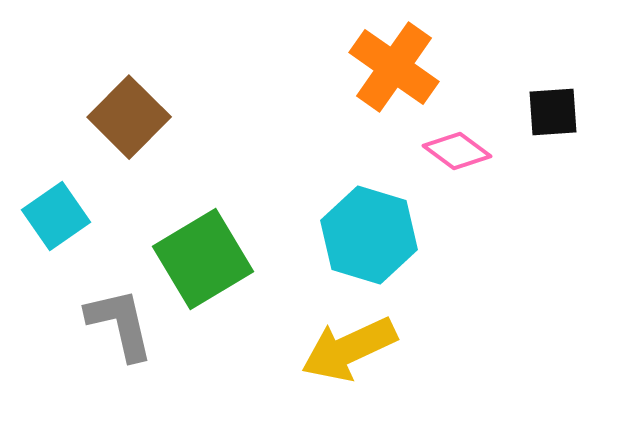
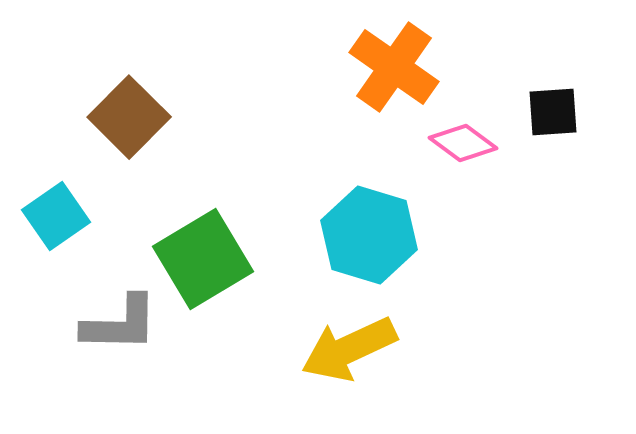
pink diamond: moved 6 px right, 8 px up
gray L-shape: rotated 104 degrees clockwise
